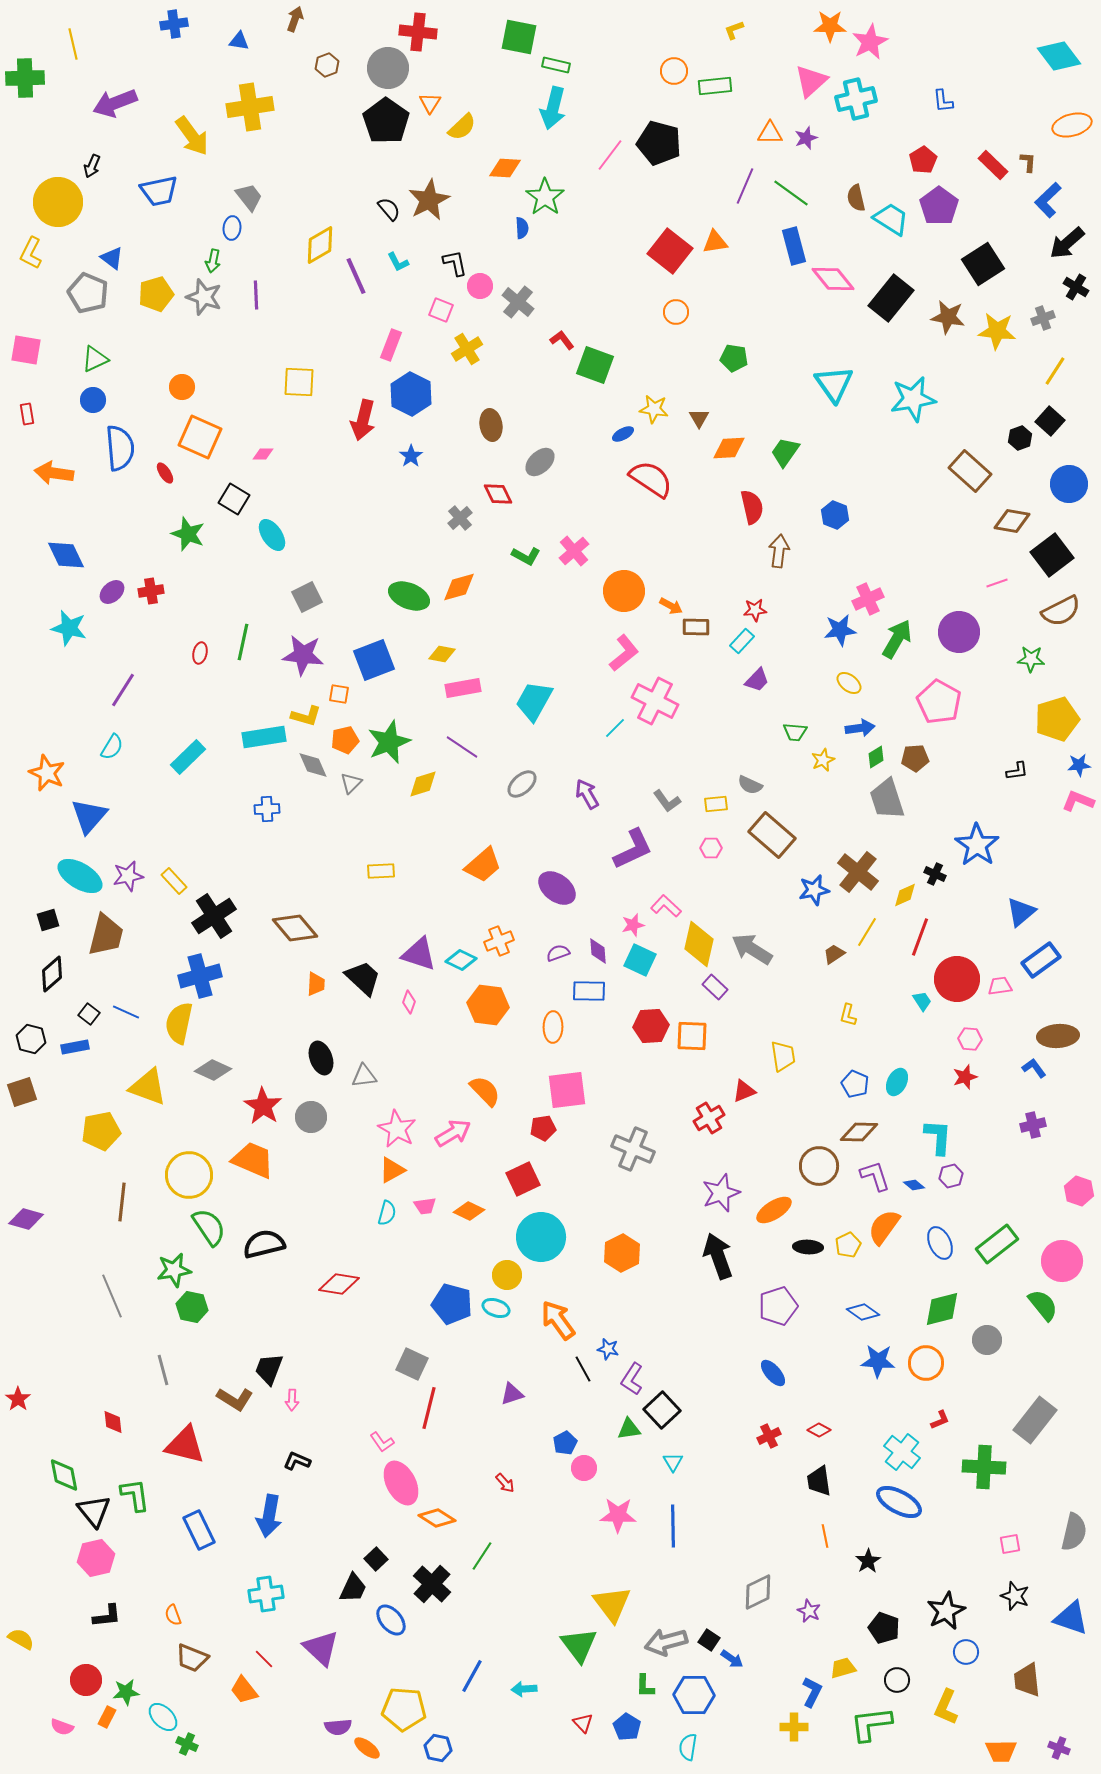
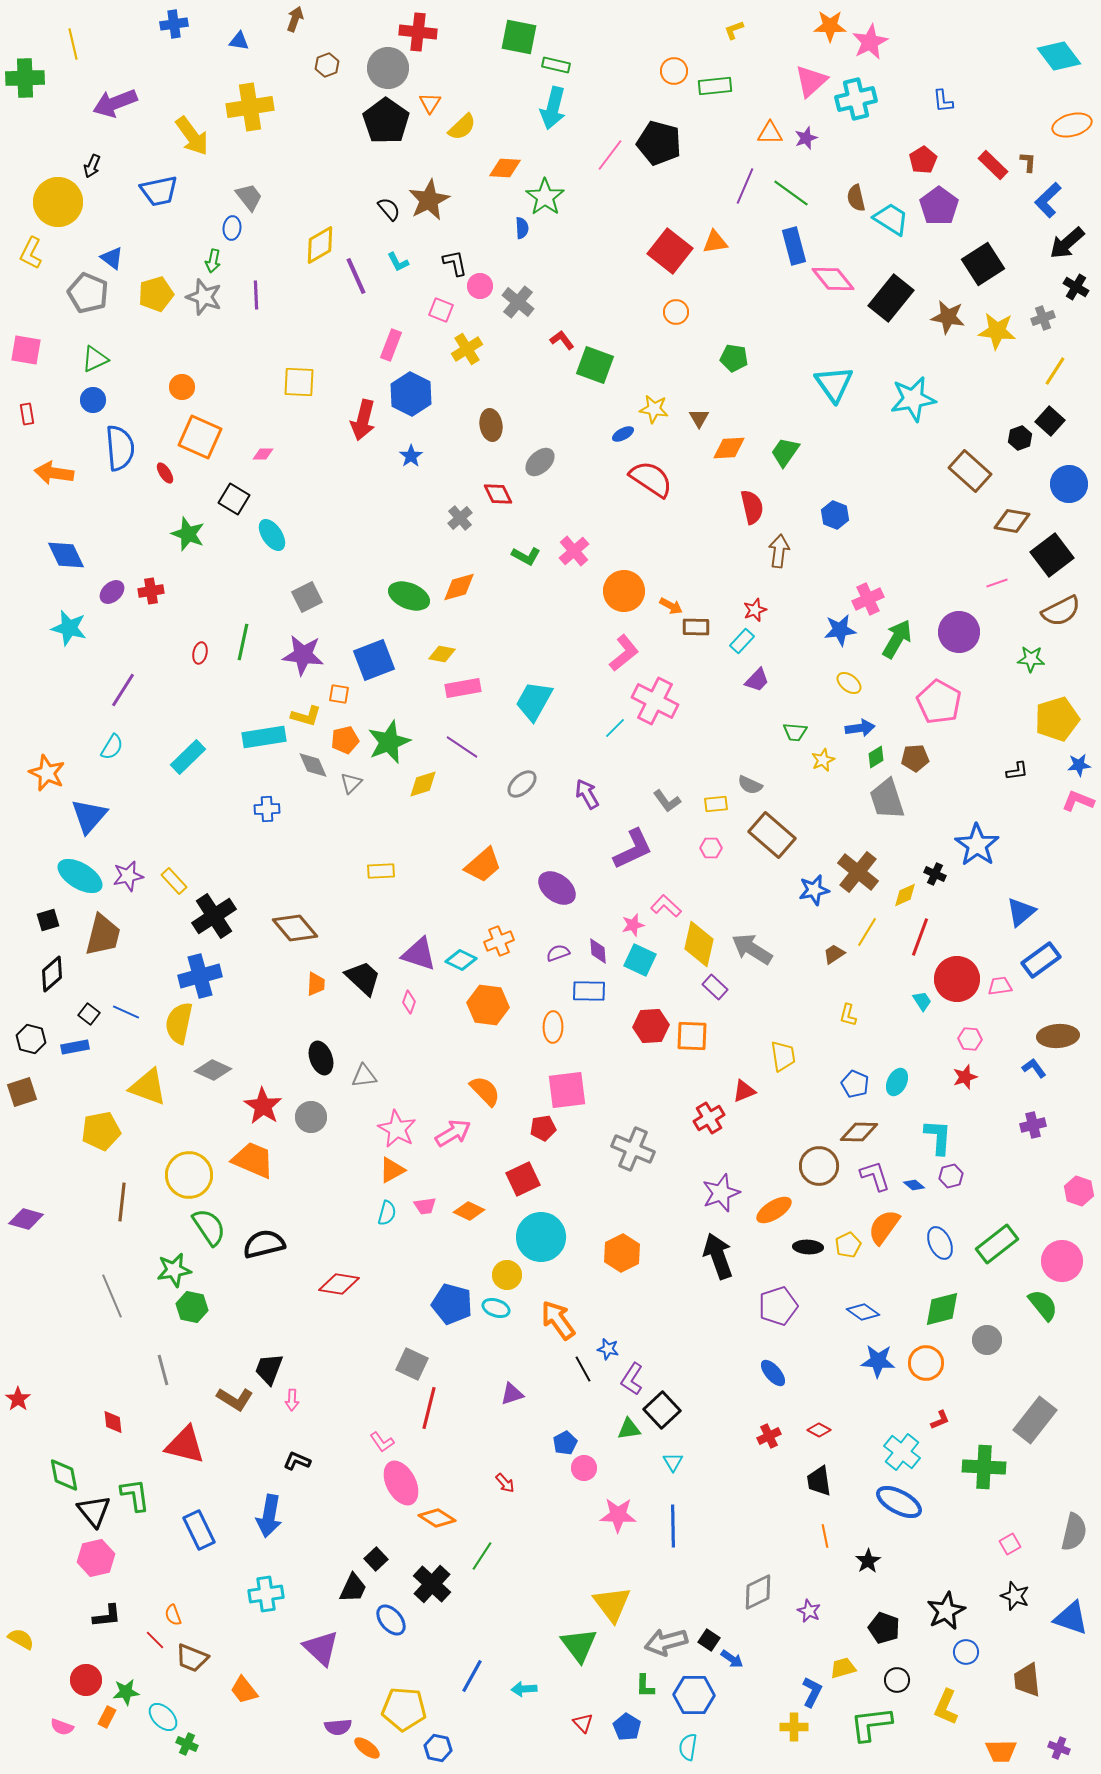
red star at (755, 610): rotated 15 degrees counterclockwise
brown trapezoid at (106, 935): moved 3 px left
pink square at (1010, 1544): rotated 20 degrees counterclockwise
red line at (264, 1659): moved 109 px left, 19 px up
